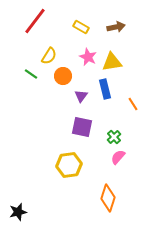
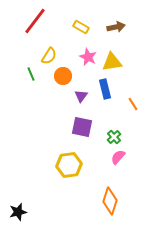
green line: rotated 32 degrees clockwise
orange diamond: moved 2 px right, 3 px down
